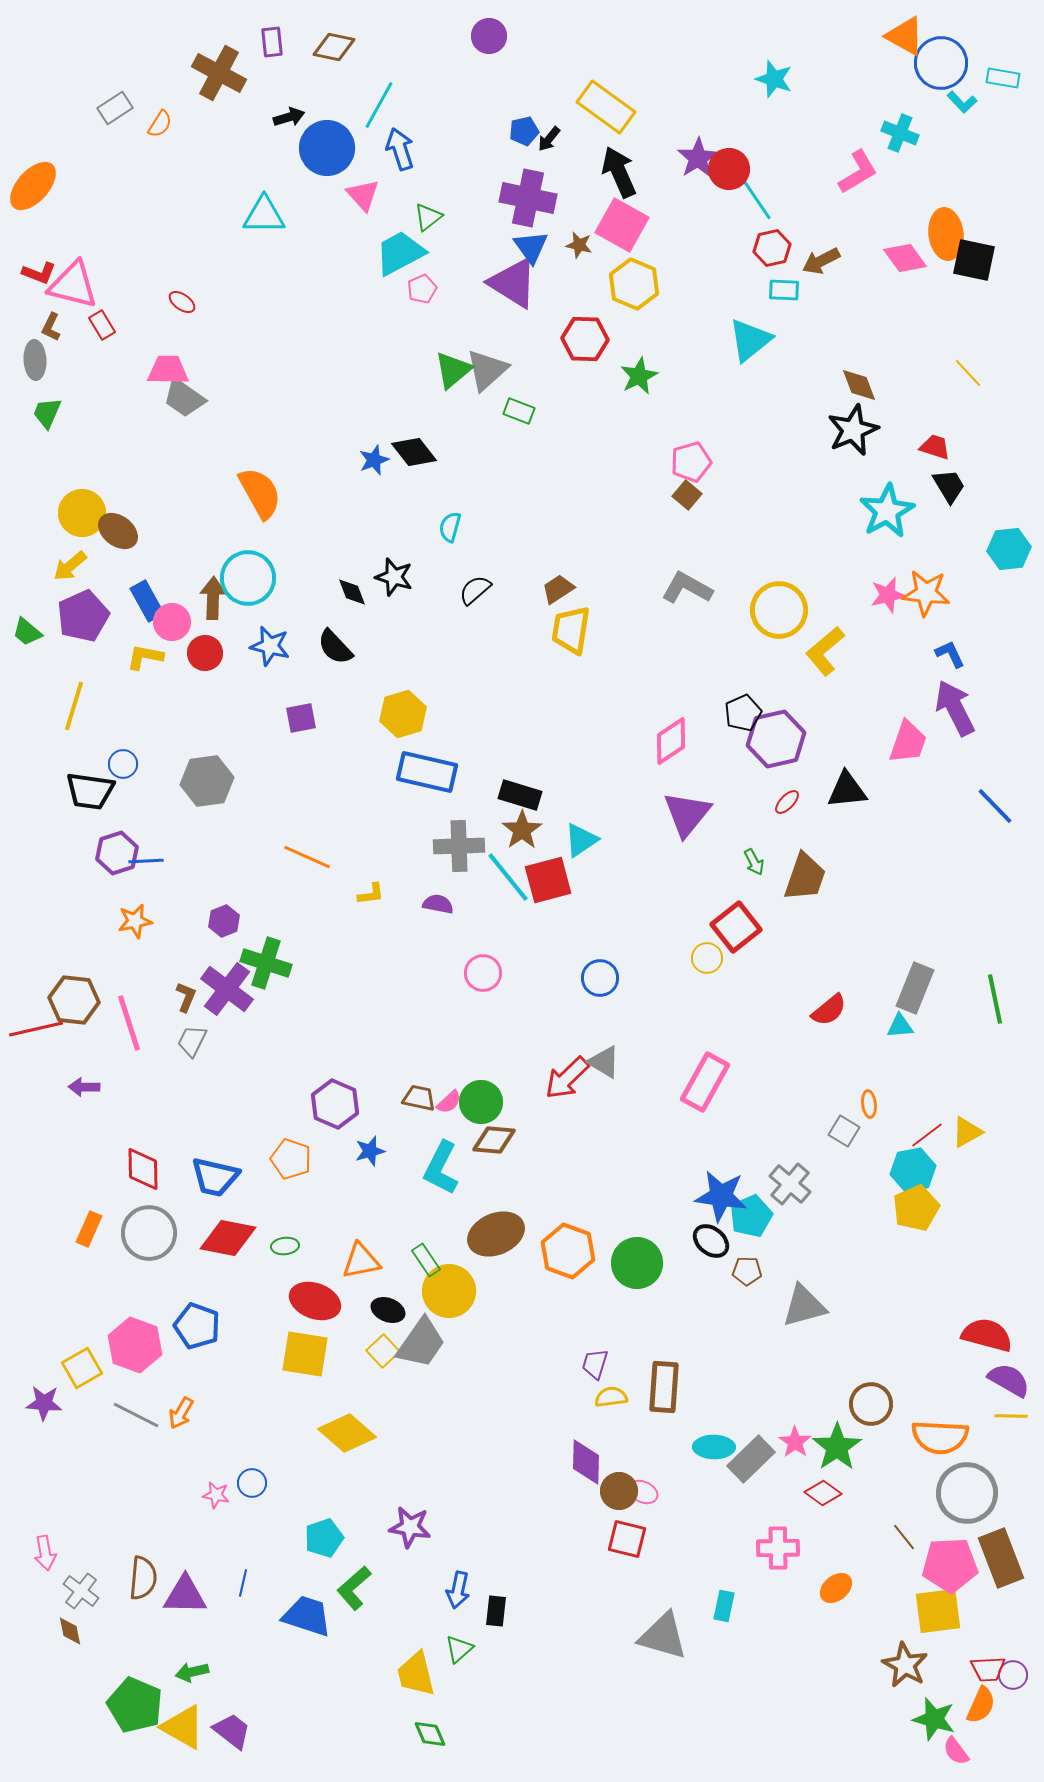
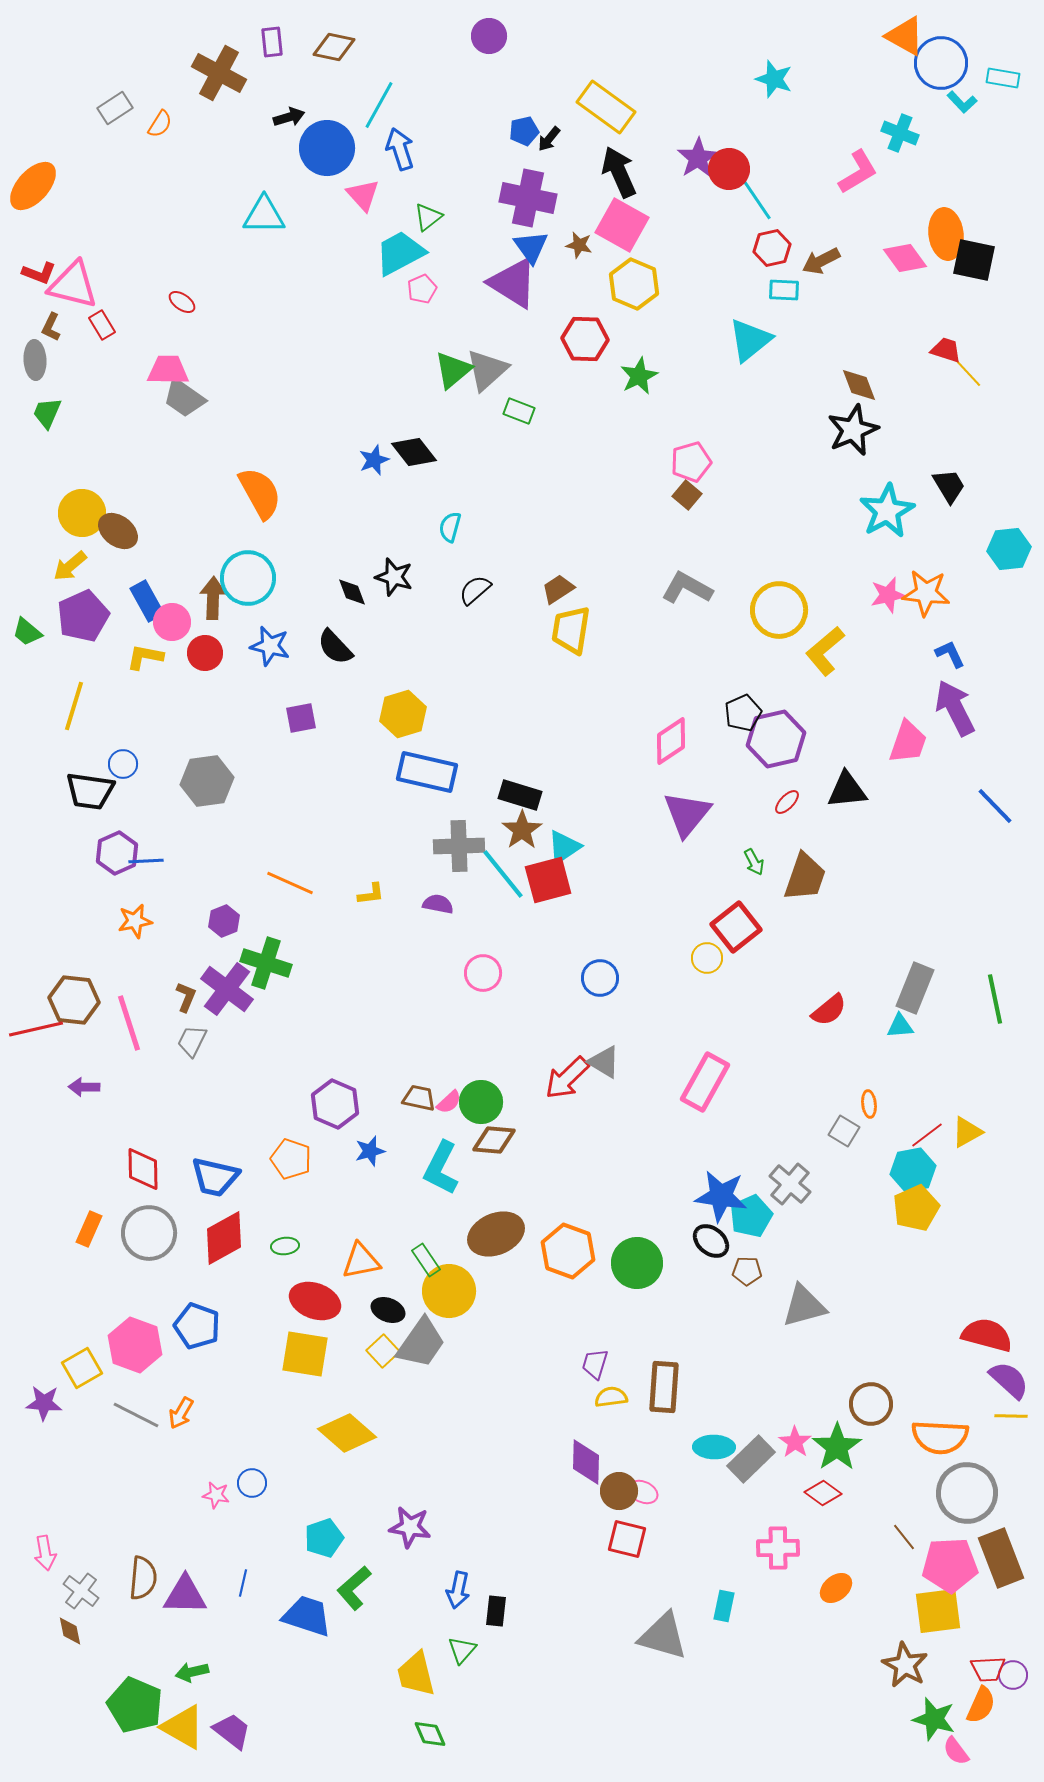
red trapezoid at (935, 447): moved 11 px right, 97 px up
cyan triangle at (581, 840): moved 17 px left, 7 px down
purple hexagon at (117, 853): rotated 6 degrees counterclockwise
orange line at (307, 857): moved 17 px left, 26 px down
cyan line at (508, 877): moved 5 px left, 3 px up
red diamond at (228, 1238): moved 4 px left; rotated 40 degrees counterclockwise
purple semicircle at (1009, 1380): rotated 12 degrees clockwise
green triangle at (459, 1649): moved 3 px right, 1 px down; rotated 8 degrees counterclockwise
